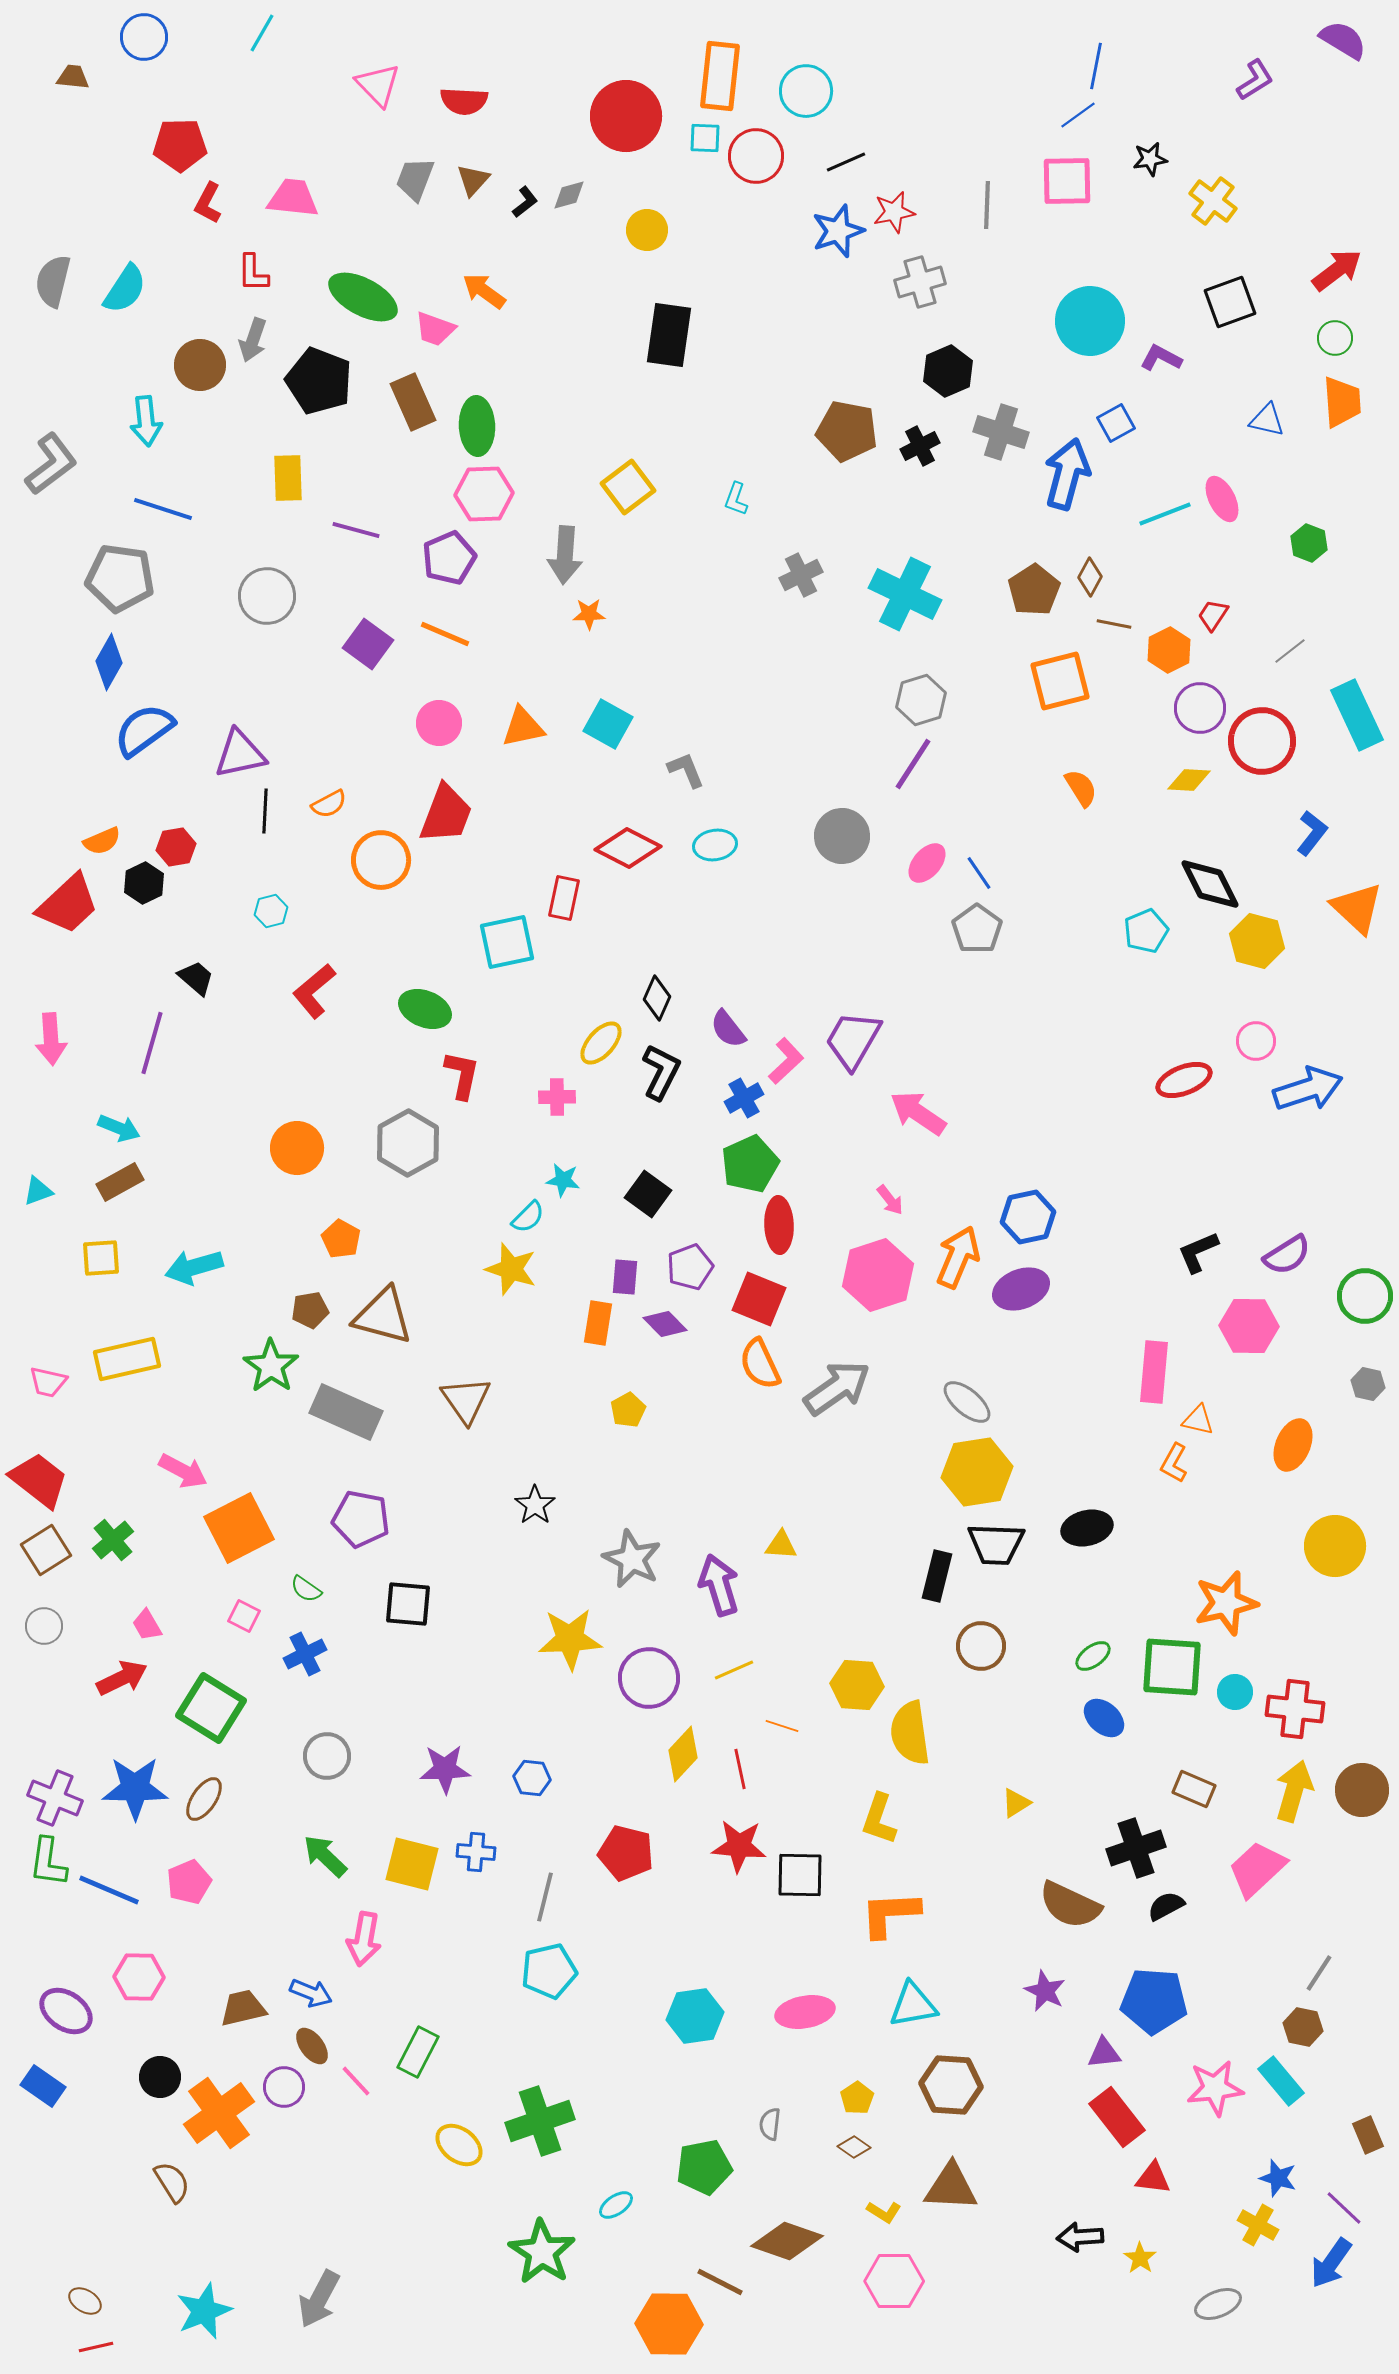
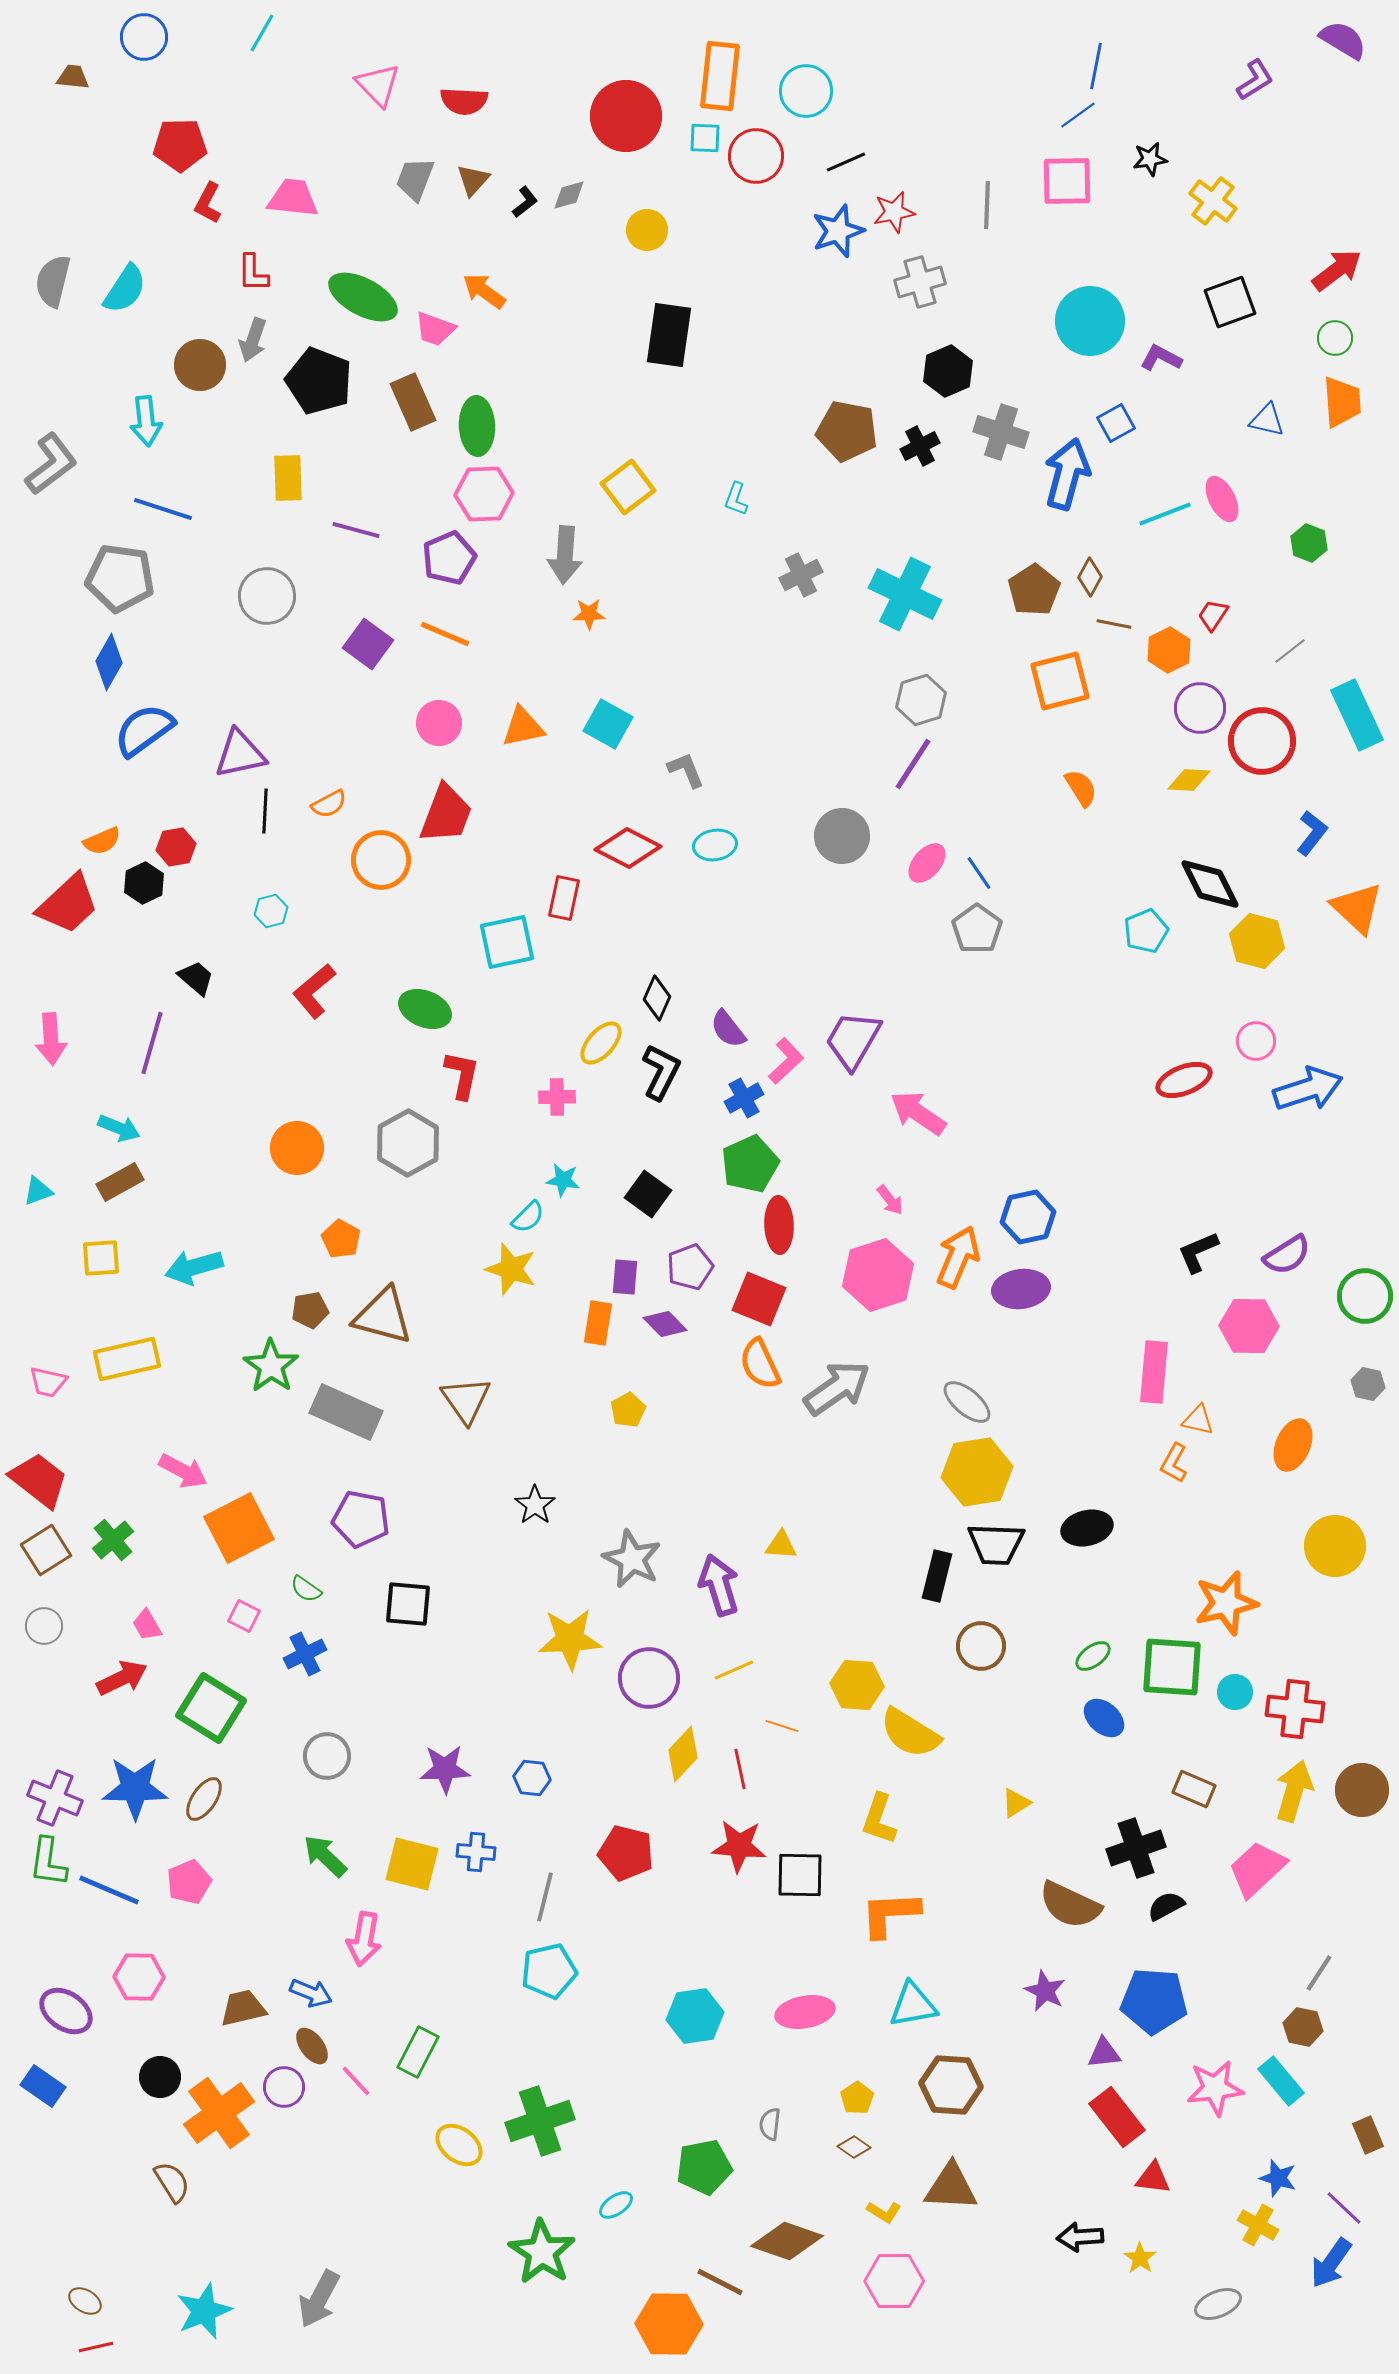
purple ellipse at (1021, 1289): rotated 14 degrees clockwise
yellow semicircle at (910, 1733): rotated 50 degrees counterclockwise
